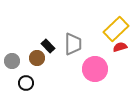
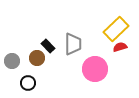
black circle: moved 2 px right
